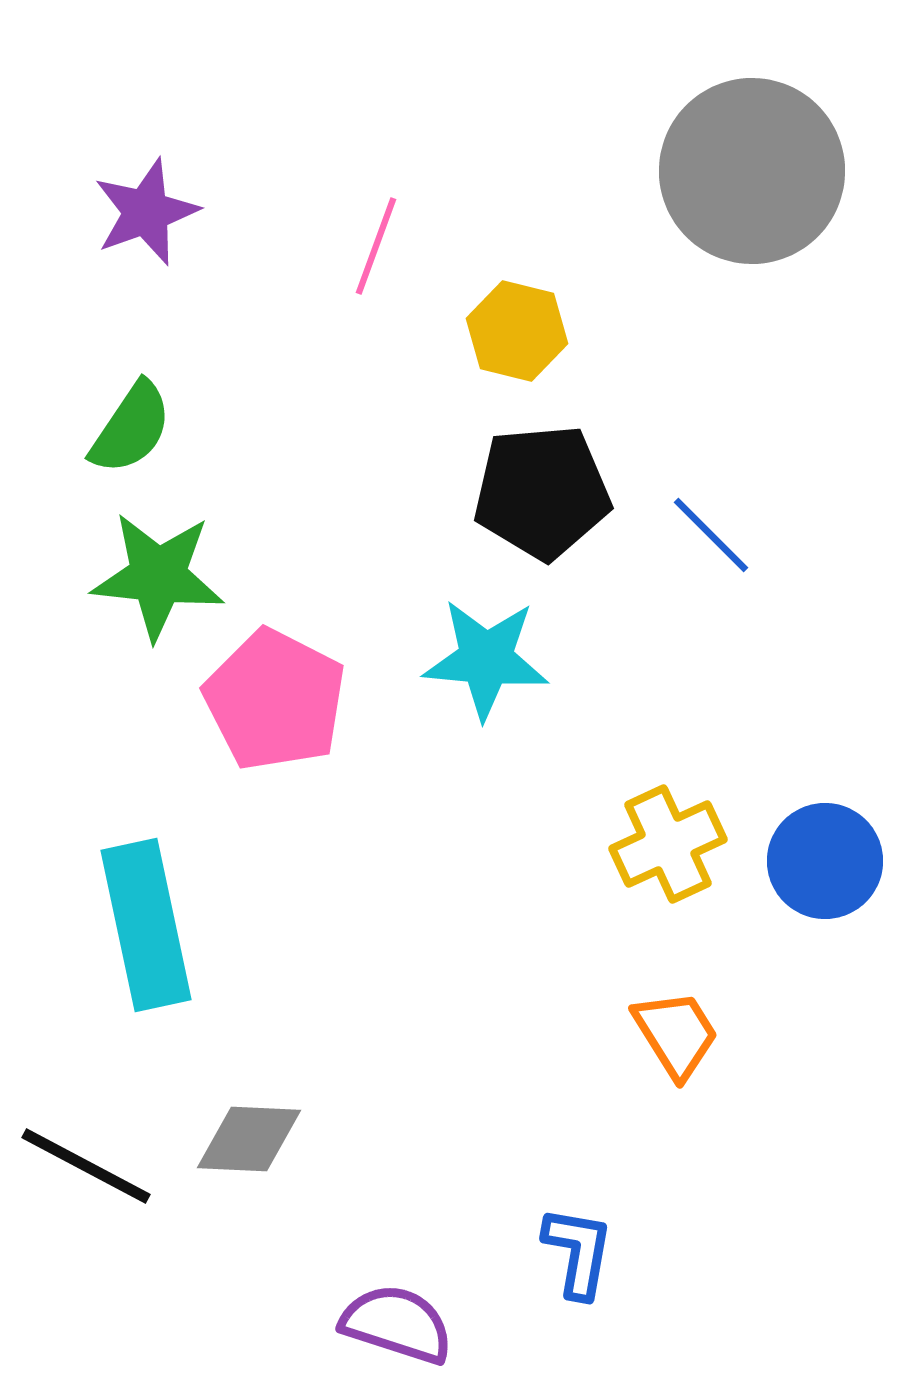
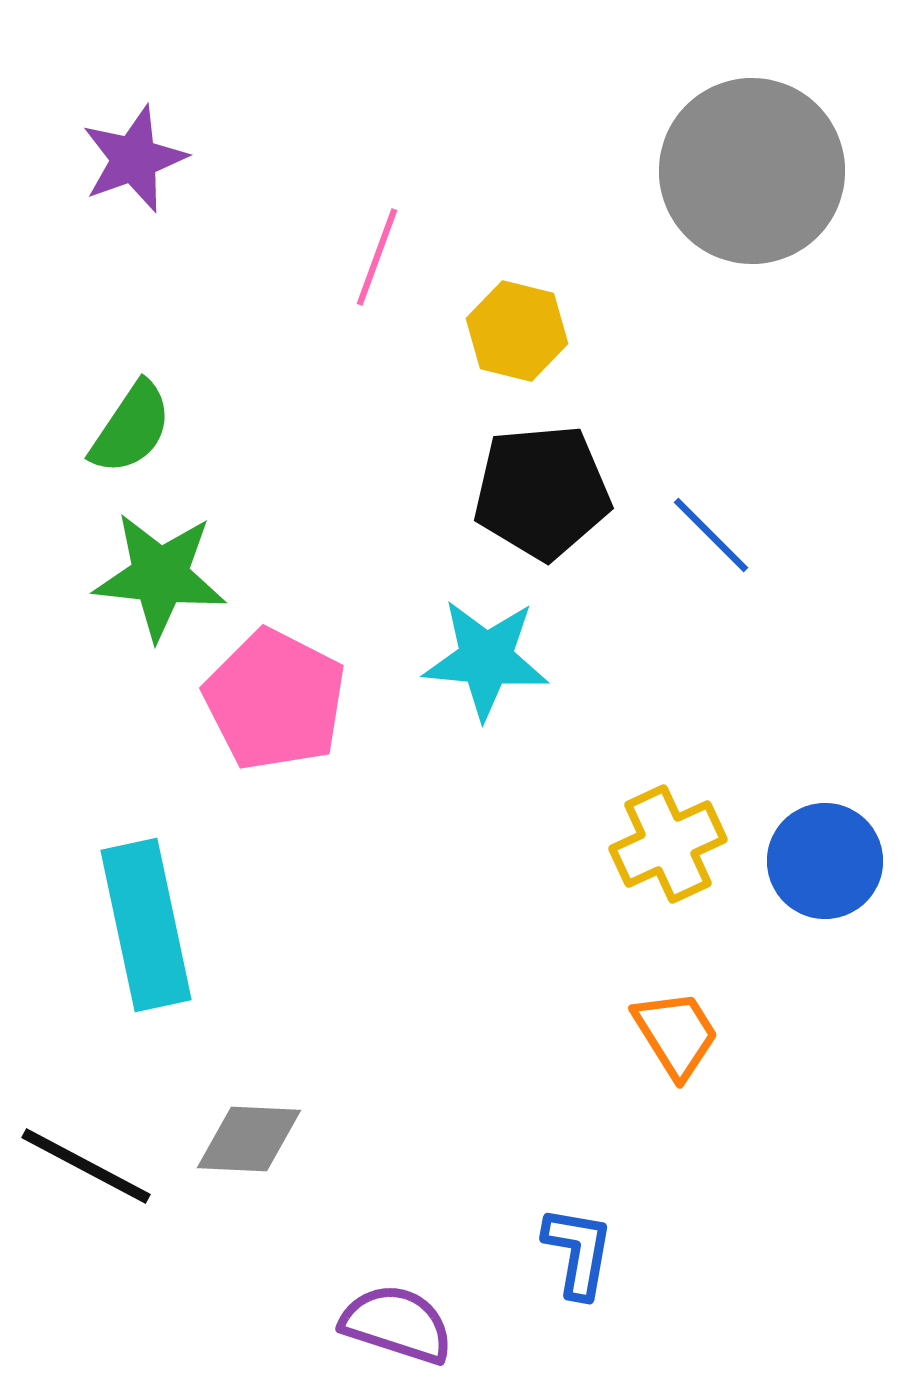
purple star: moved 12 px left, 53 px up
pink line: moved 1 px right, 11 px down
green star: moved 2 px right
